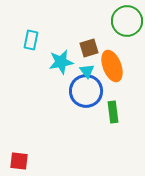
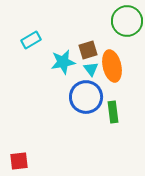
cyan rectangle: rotated 48 degrees clockwise
brown square: moved 1 px left, 2 px down
cyan star: moved 2 px right
orange ellipse: rotated 8 degrees clockwise
cyan triangle: moved 4 px right, 2 px up
blue circle: moved 6 px down
red square: rotated 12 degrees counterclockwise
